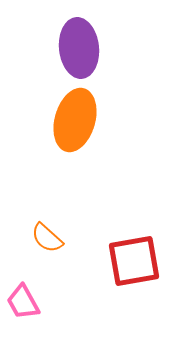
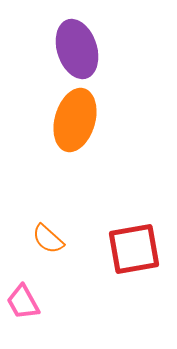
purple ellipse: moved 2 px left, 1 px down; rotated 12 degrees counterclockwise
orange semicircle: moved 1 px right, 1 px down
red square: moved 12 px up
